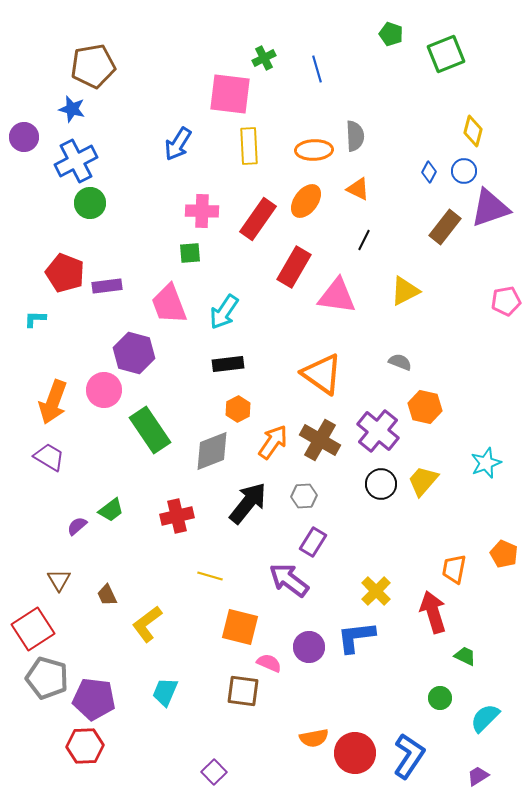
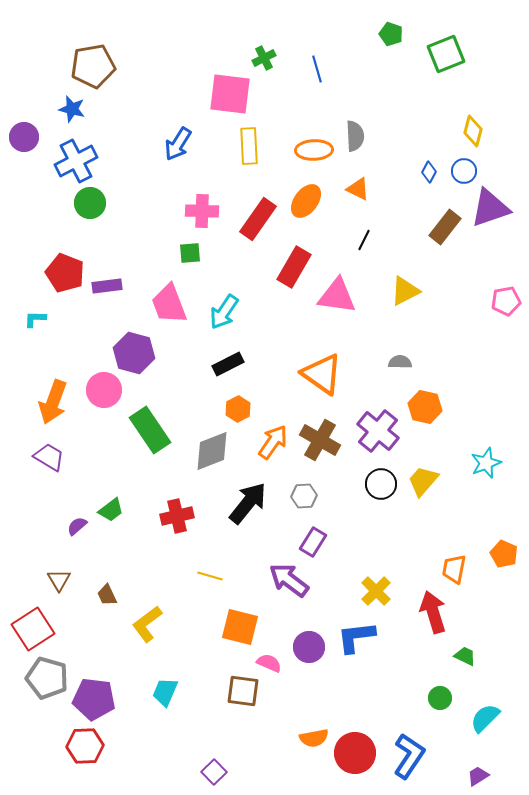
gray semicircle at (400, 362): rotated 20 degrees counterclockwise
black rectangle at (228, 364): rotated 20 degrees counterclockwise
